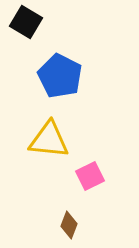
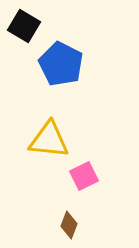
black square: moved 2 px left, 4 px down
blue pentagon: moved 1 px right, 12 px up
pink square: moved 6 px left
